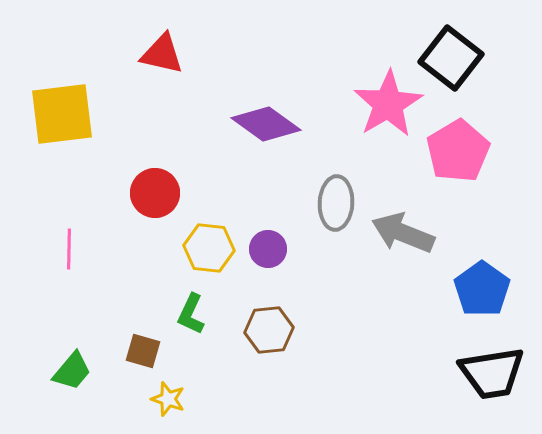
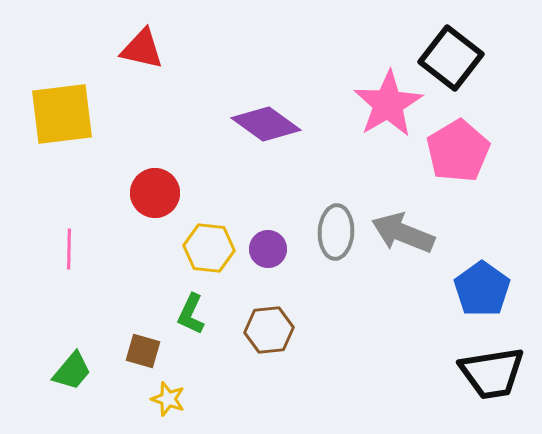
red triangle: moved 20 px left, 5 px up
gray ellipse: moved 29 px down
